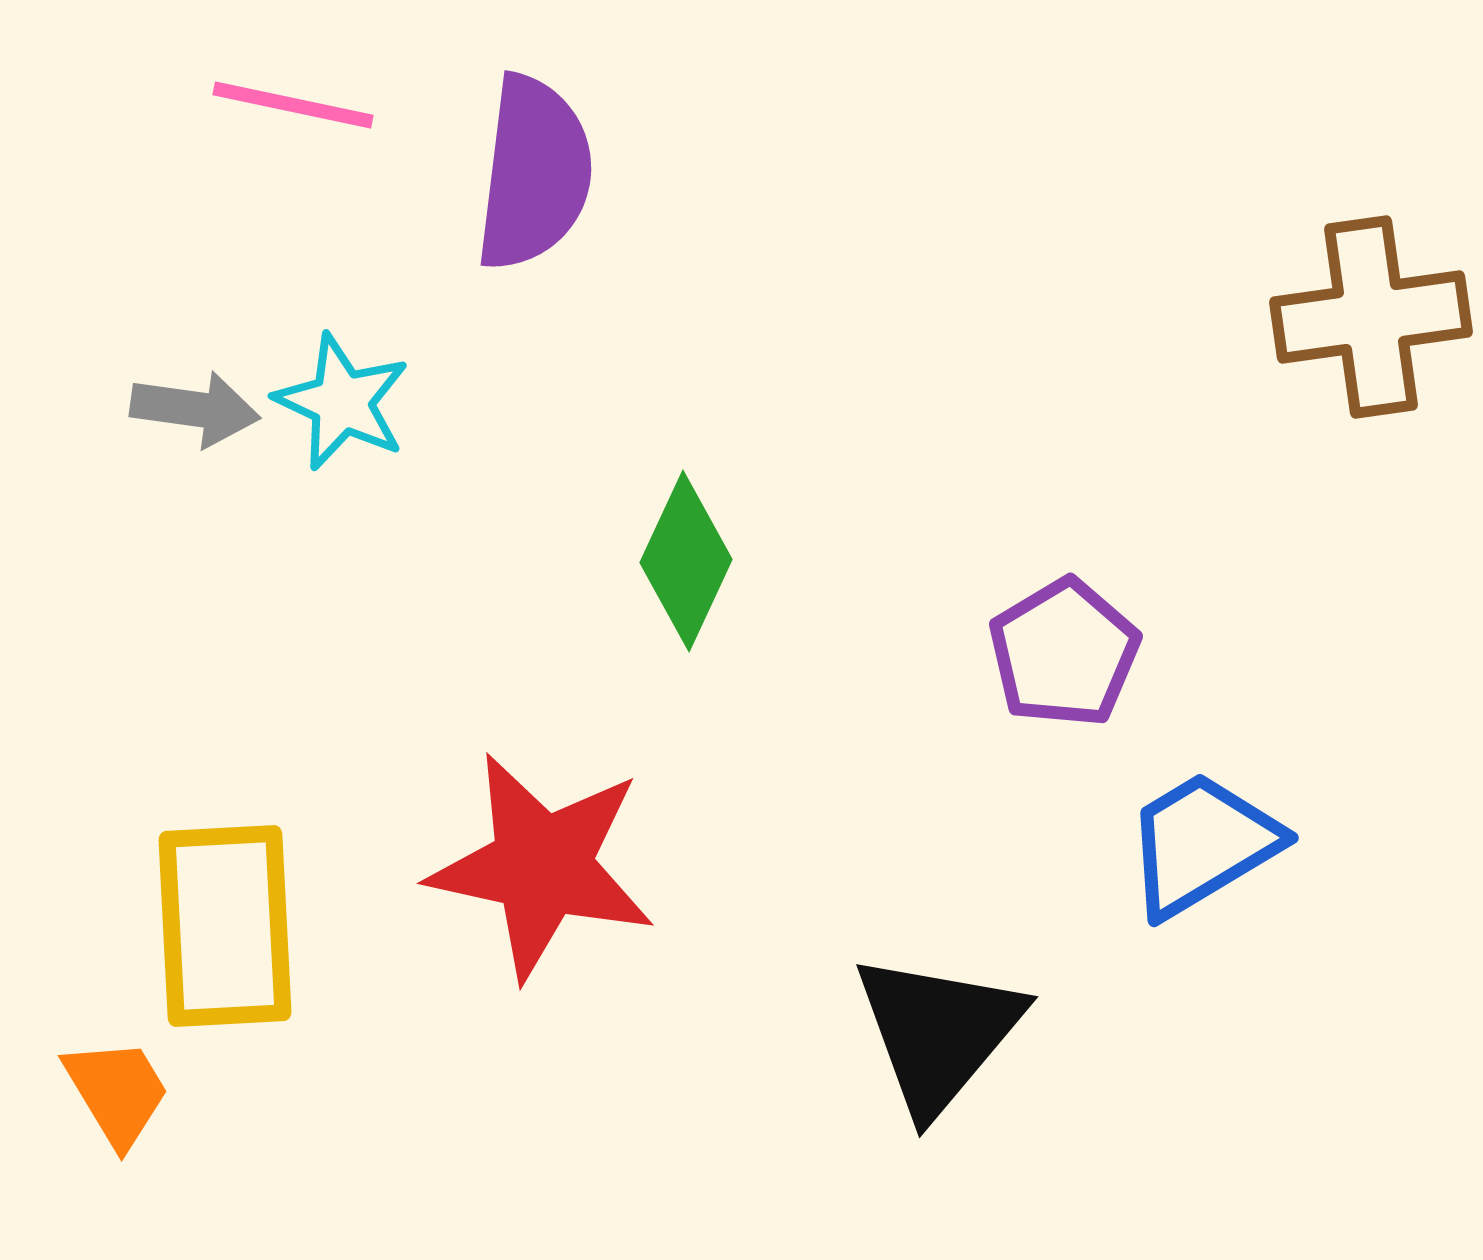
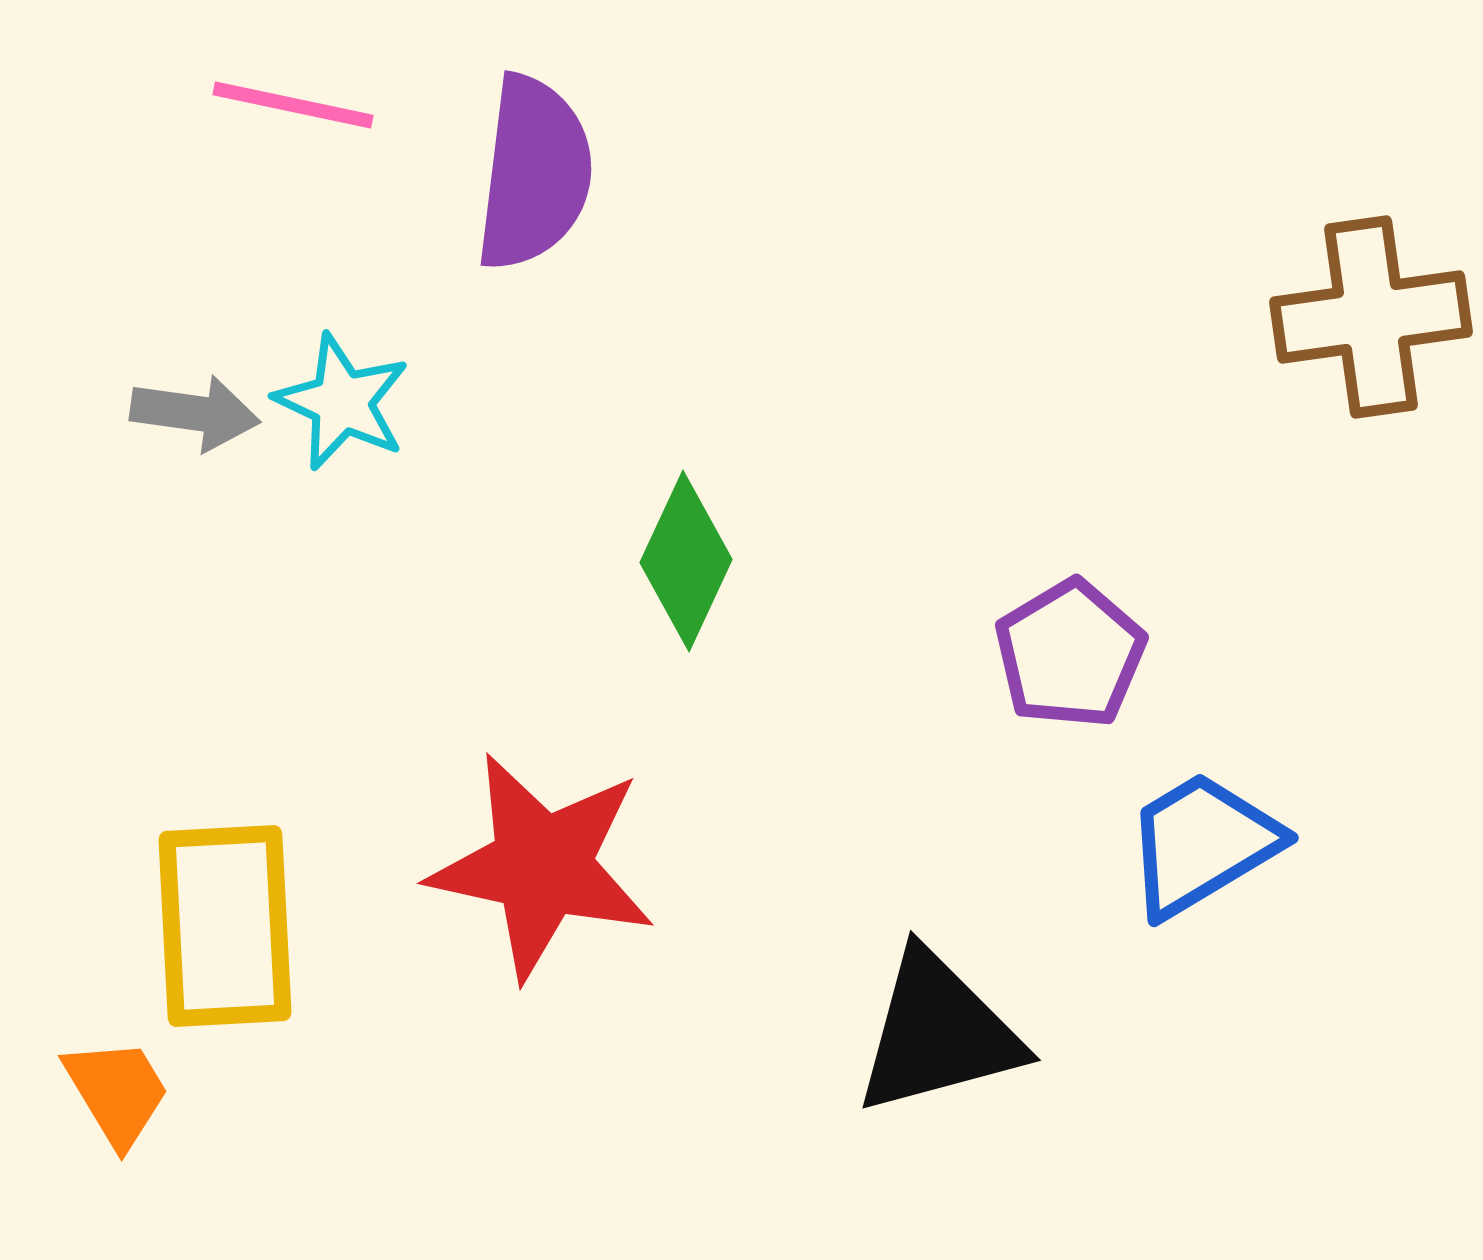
gray arrow: moved 4 px down
purple pentagon: moved 6 px right, 1 px down
black triangle: rotated 35 degrees clockwise
